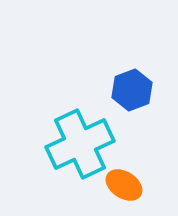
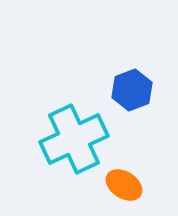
cyan cross: moved 6 px left, 5 px up
